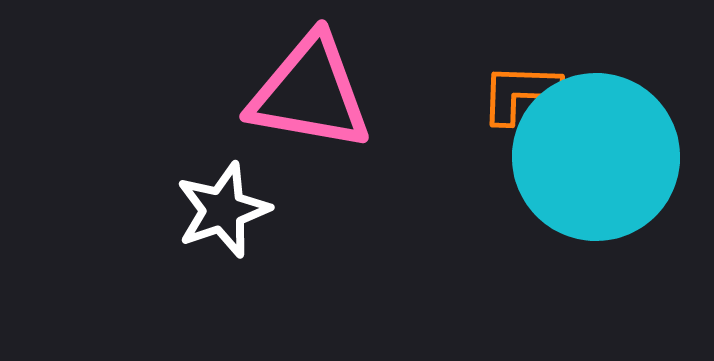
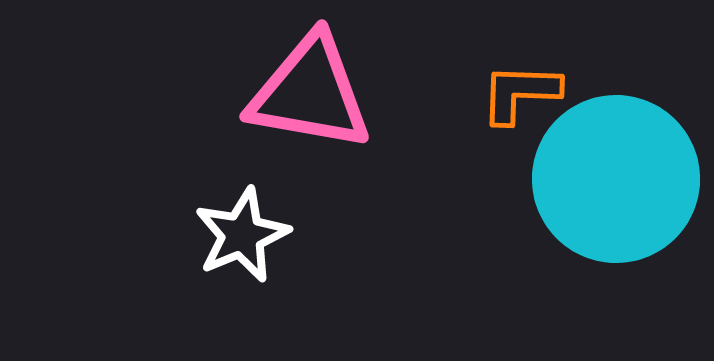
cyan circle: moved 20 px right, 22 px down
white star: moved 19 px right, 25 px down; rotated 4 degrees counterclockwise
